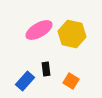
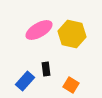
orange square: moved 4 px down
